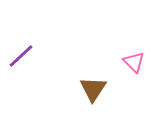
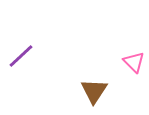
brown triangle: moved 1 px right, 2 px down
